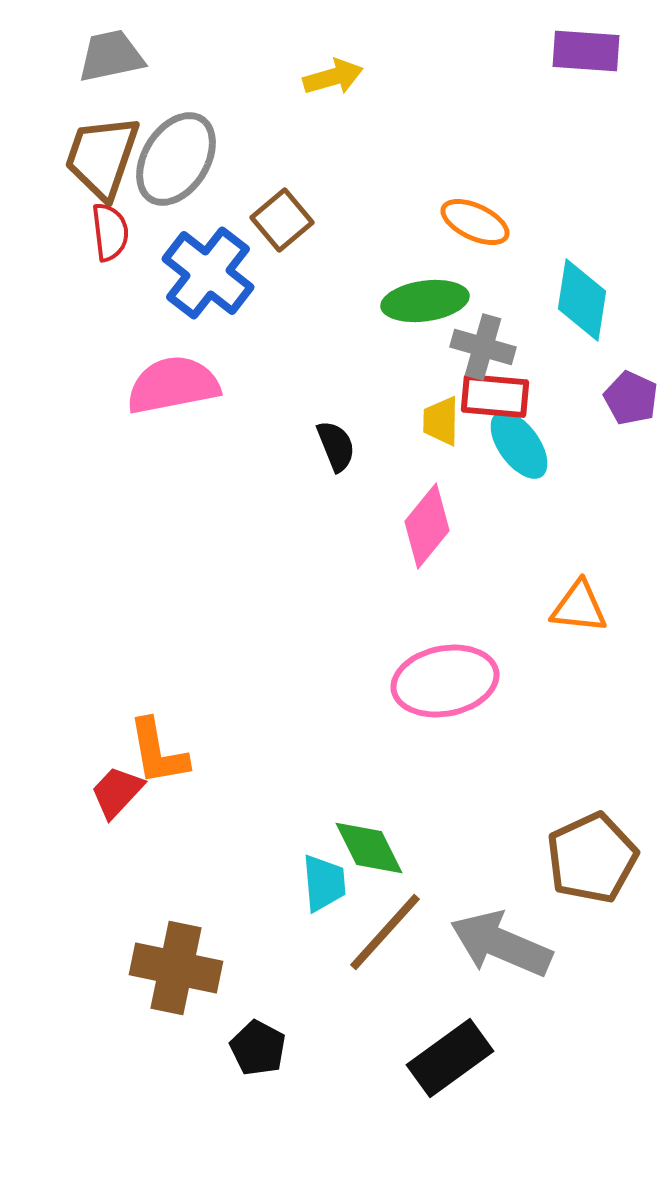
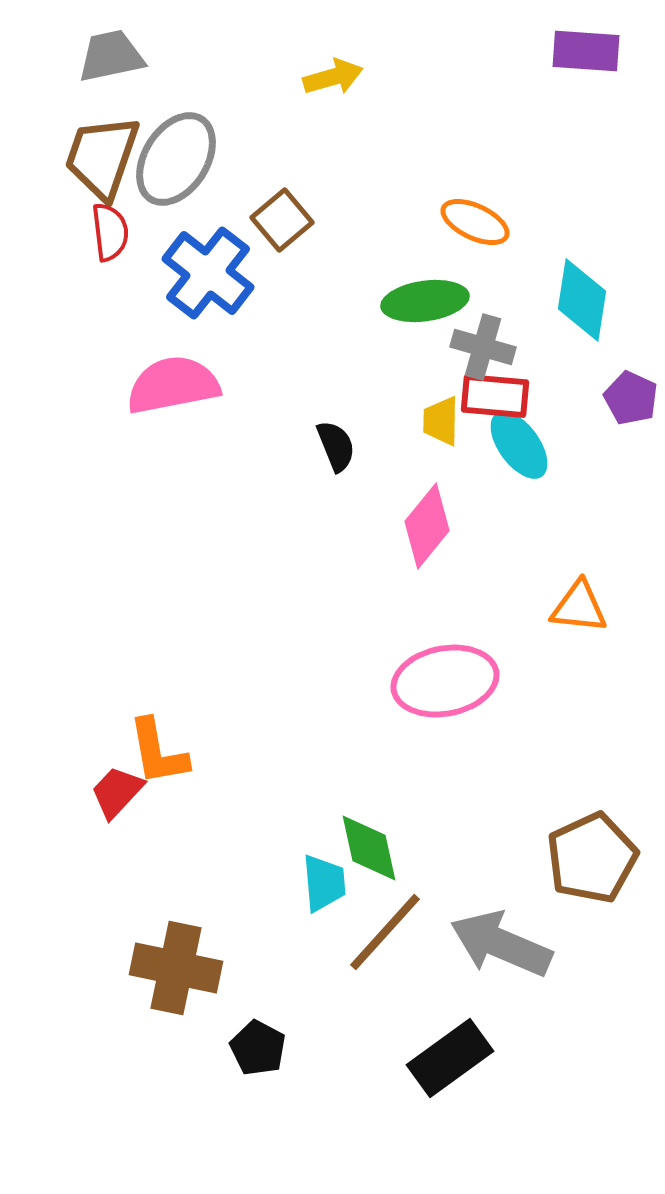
green diamond: rotated 14 degrees clockwise
